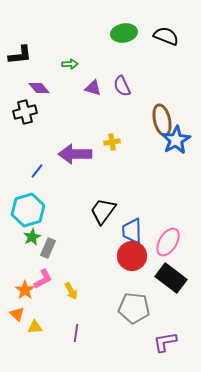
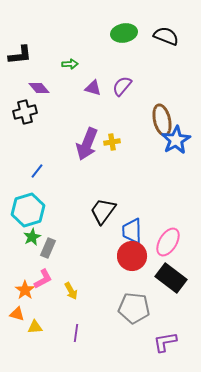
purple semicircle: rotated 65 degrees clockwise
purple arrow: moved 12 px right, 10 px up; rotated 68 degrees counterclockwise
orange triangle: rotated 28 degrees counterclockwise
